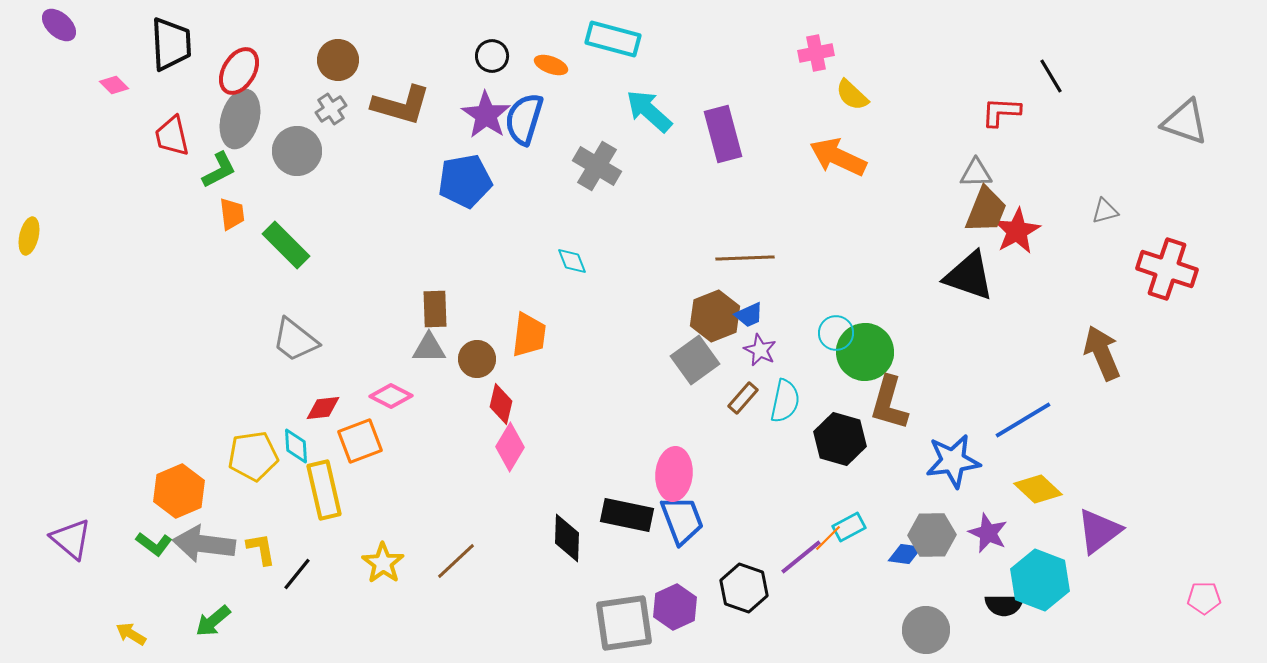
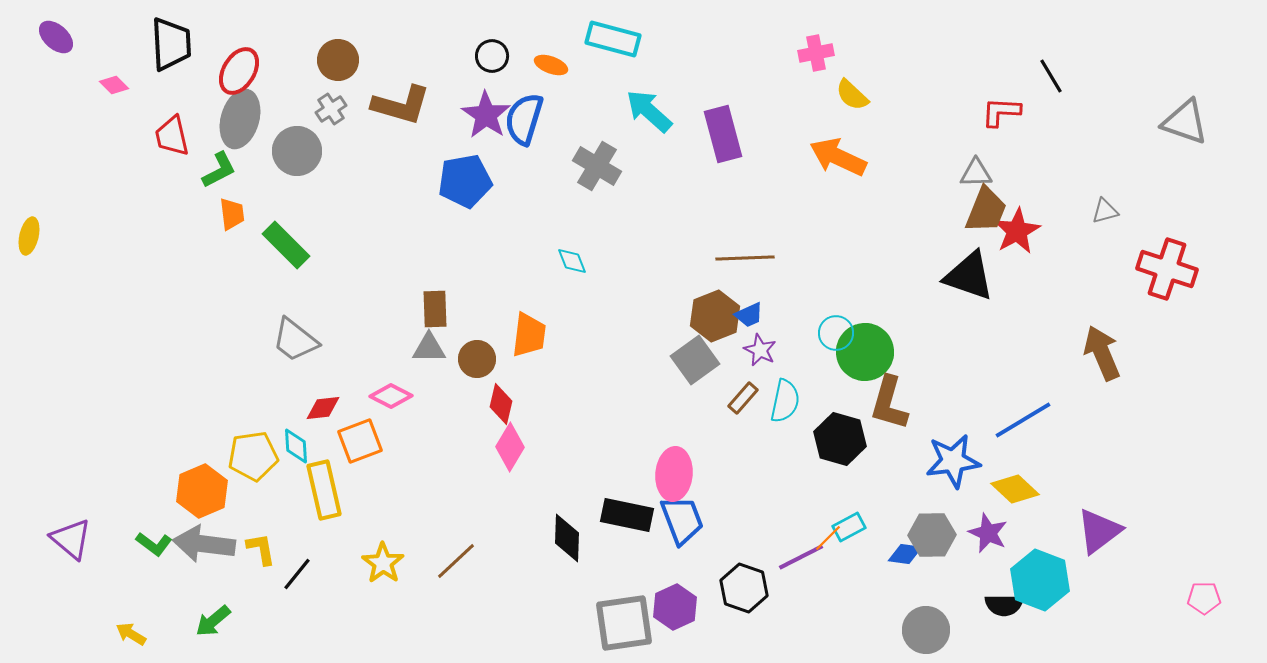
purple ellipse at (59, 25): moved 3 px left, 12 px down
yellow diamond at (1038, 489): moved 23 px left
orange hexagon at (179, 491): moved 23 px right
purple line at (801, 557): rotated 12 degrees clockwise
